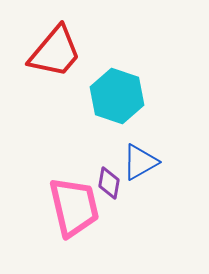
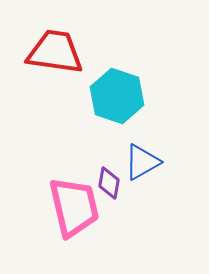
red trapezoid: rotated 122 degrees counterclockwise
blue triangle: moved 2 px right
